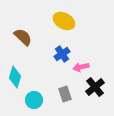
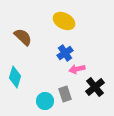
blue cross: moved 3 px right, 1 px up
pink arrow: moved 4 px left, 2 px down
cyan circle: moved 11 px right, 1 px down
